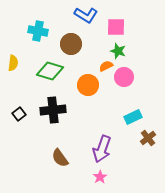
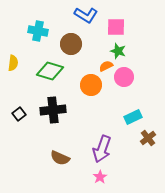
orange circle: moved 3 px right
brown semicircle: rotated 30 degrees counterclockwise
